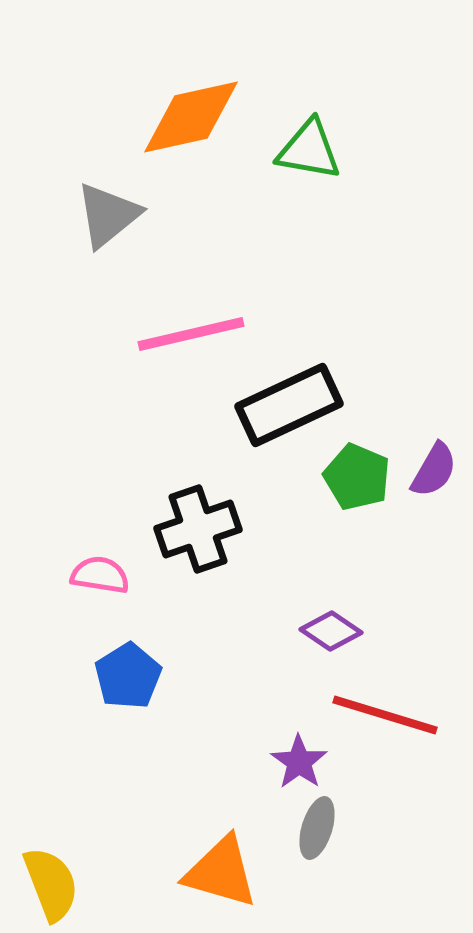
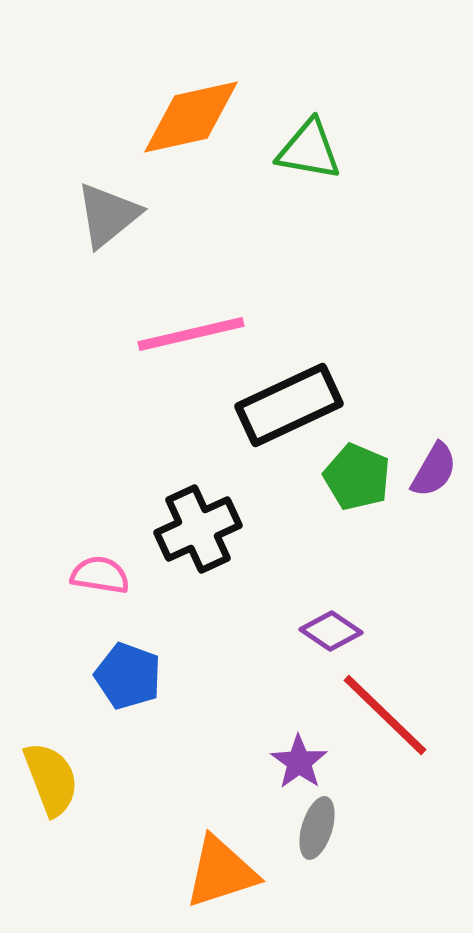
black cross: rotated 6 degrees counterclockwise
blue pentagon: rotated 20 degrees counterclockwise
red line: rotated 27 degrees clockwise
orange triangle: rotated 34 degrees counterclockwise
yellow semicircle: moved 105 px up
